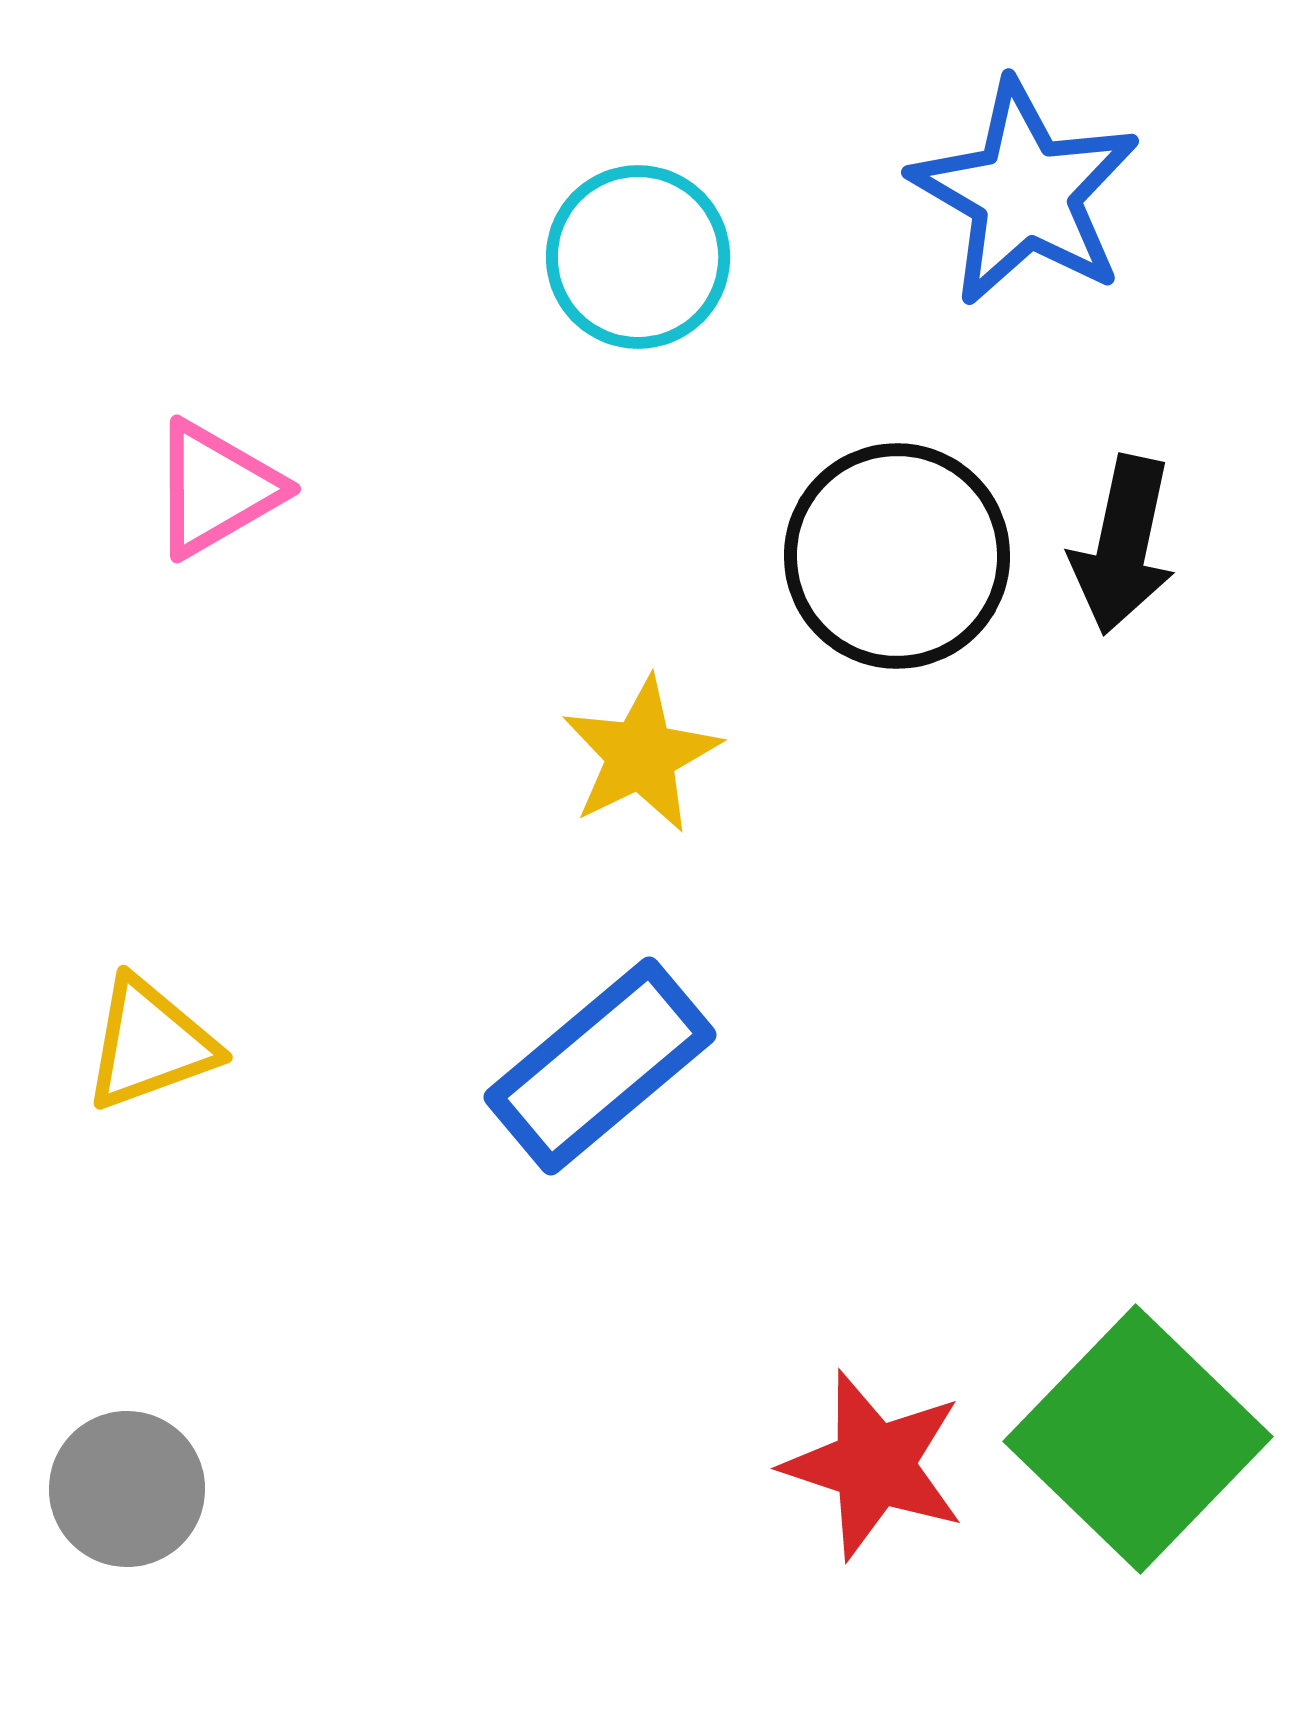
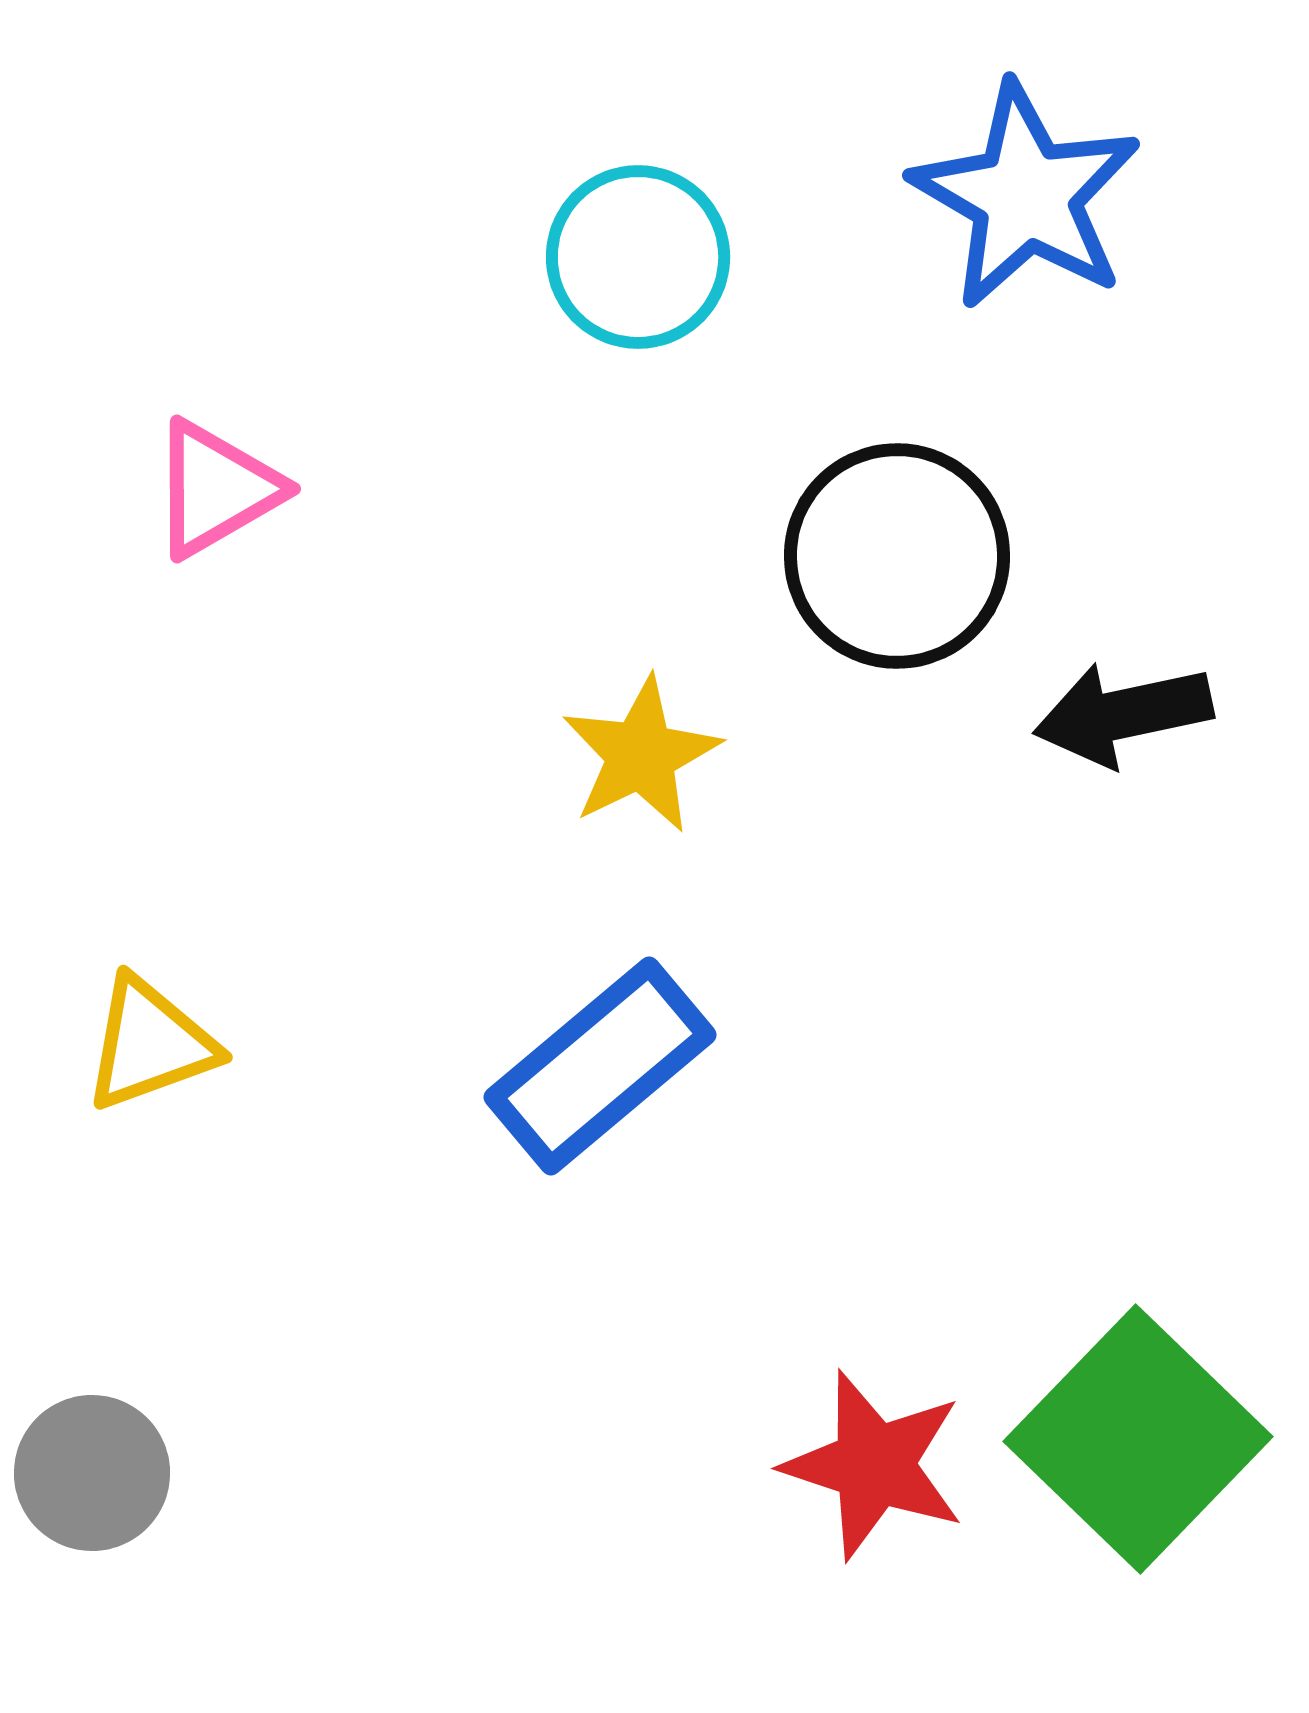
blue star: moved 1 px right, 3 px down
black arrow: moved 169 px down; rotated 66 degrees clockwise
gray circle: moved 35 px left, 16 px up
